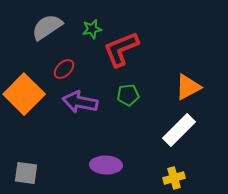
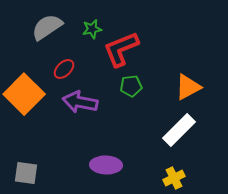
green pentagon: moved 3 px right, 9 px up
yellow cross: rotated 10 degrees counterclockwise
